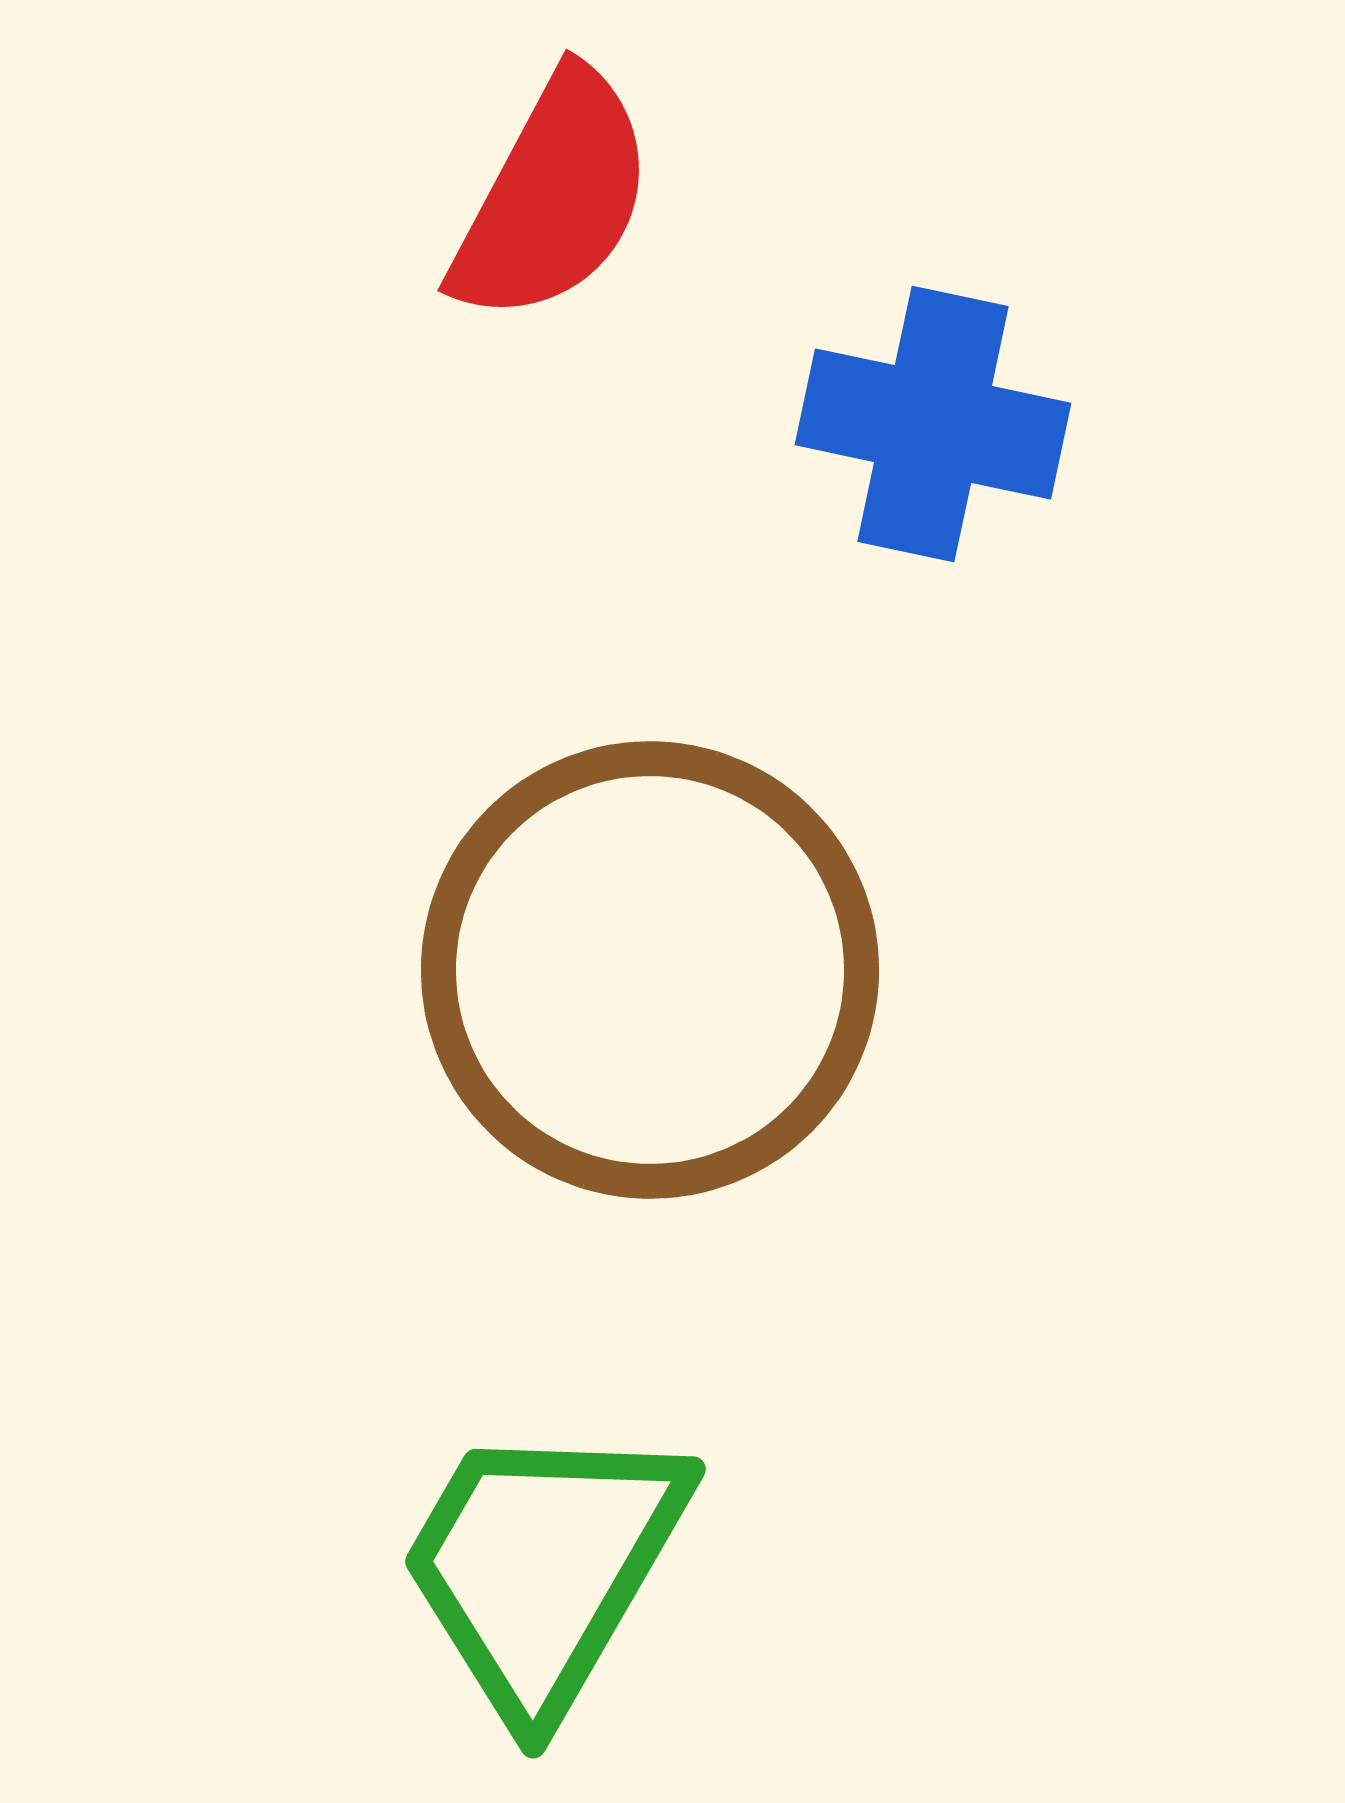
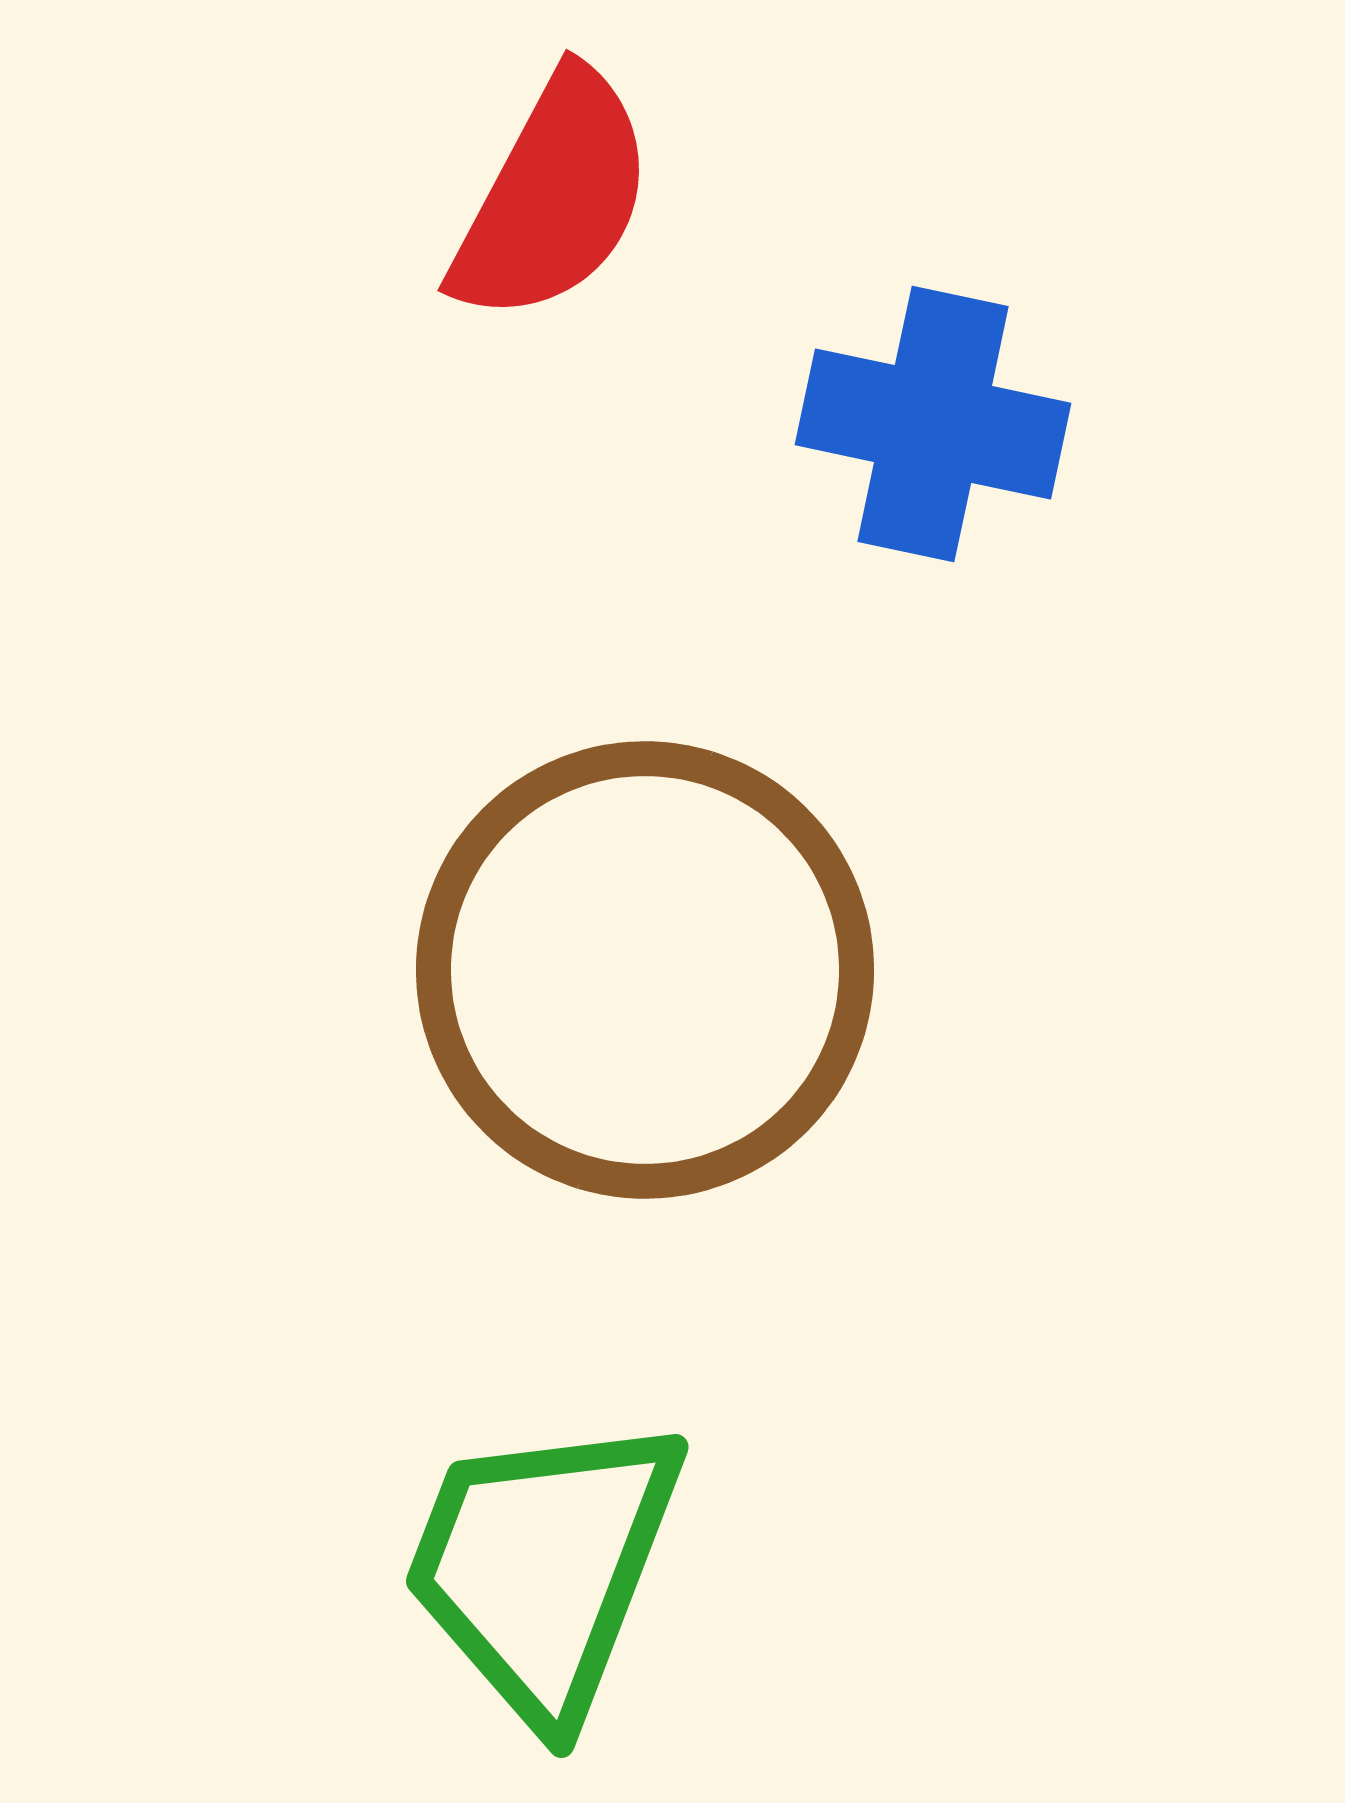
brown circle: moved 5 px left
green trapezoid: rotated 9 degrees counterclockwise
